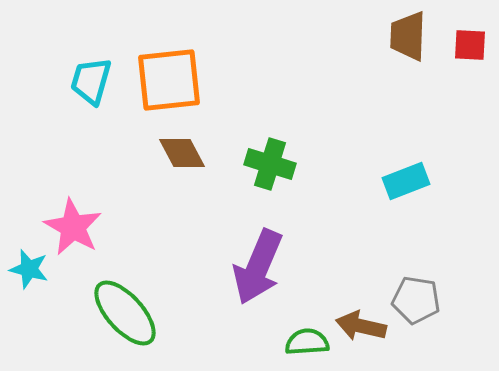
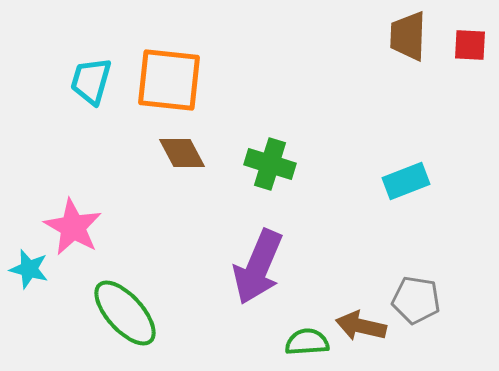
orange square: rotated 12 degrees clockwise
